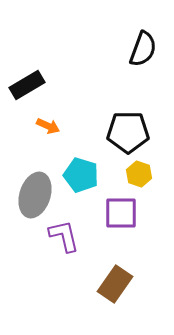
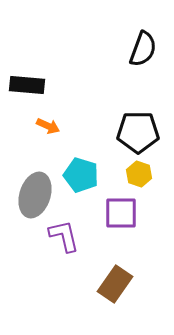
black rectangle: rotated 36 degrees clockwise
black pentagon: moved 10 px right
